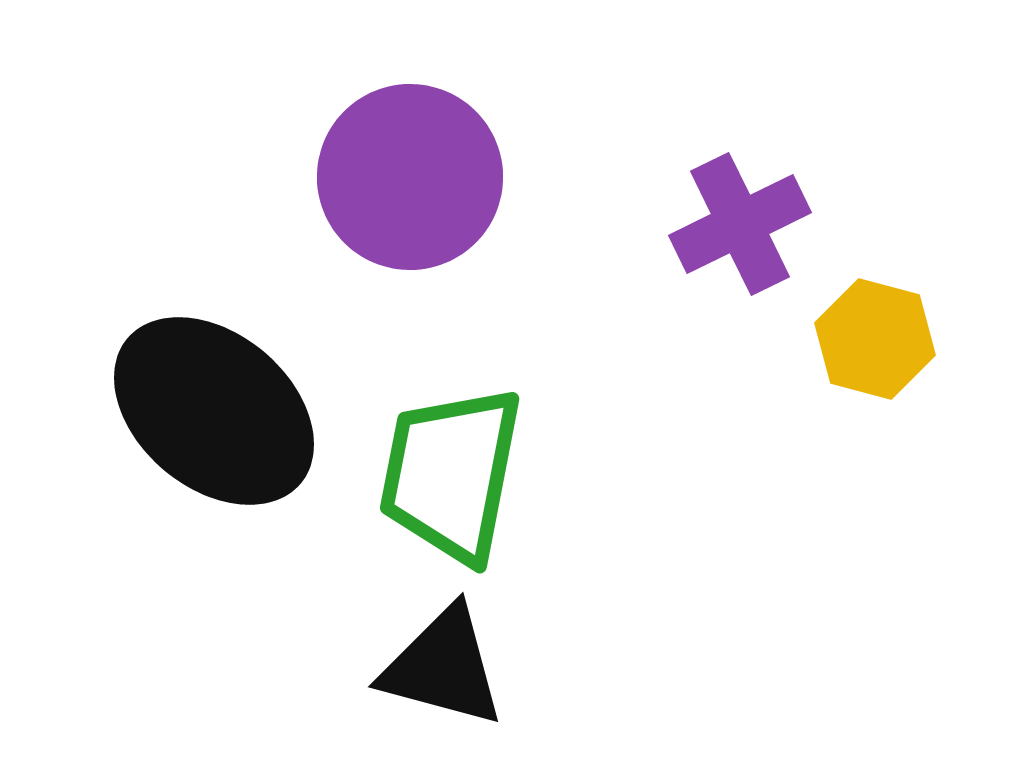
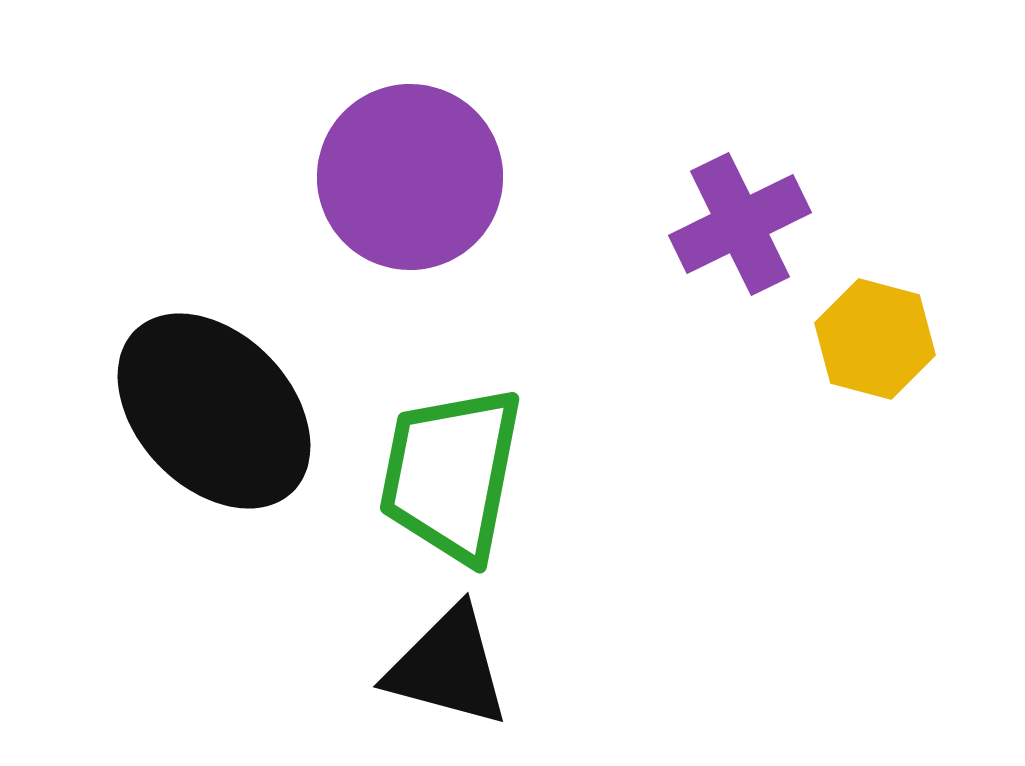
black ellipse: rotated 6 degrees clockwise
black triangle: moved 5 px right
